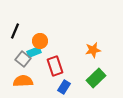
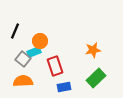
blue rectangle: rotated 48 degrees clockwise
